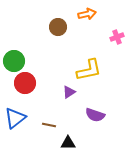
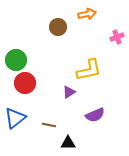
green circle: moved 2 px right, 1 px up
purple semicircle: rotated 42 degrees counterclockwise
